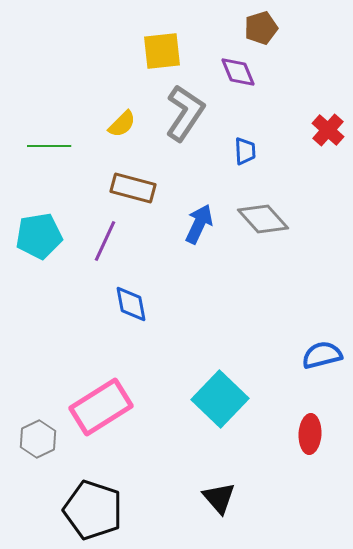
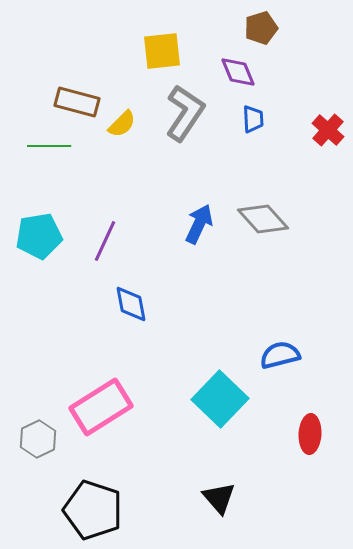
blue trapezoid: moved 8 px right, 32 px up
brown rectangle: moved 56 px left, 86 px up
blue semicircle: moved 42 px left
